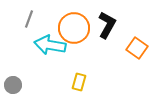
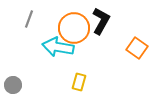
black L-shape: moved 6 px left, 4 px up
cyan arrow: moved 8 px right, 2 px down
